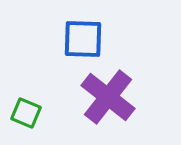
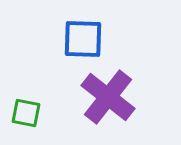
green square: rotated 12 degrees counterclockwise
